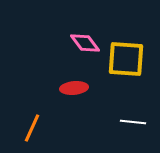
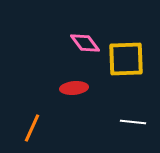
yellow square: rotated 6 degrees counterclockwise
